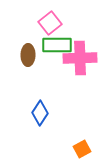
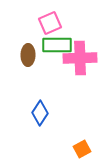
pink square: rotated 15 degrees clockwise
